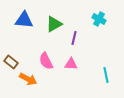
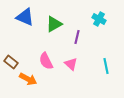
blue triangle: moved 1 px right, 3 px up; rotated 18 degrees clockwise
purple line: moved 3 px right, 1 px up
pink triangle: rotated 40 degrees clockwise
cyan line: moved 9 px up
